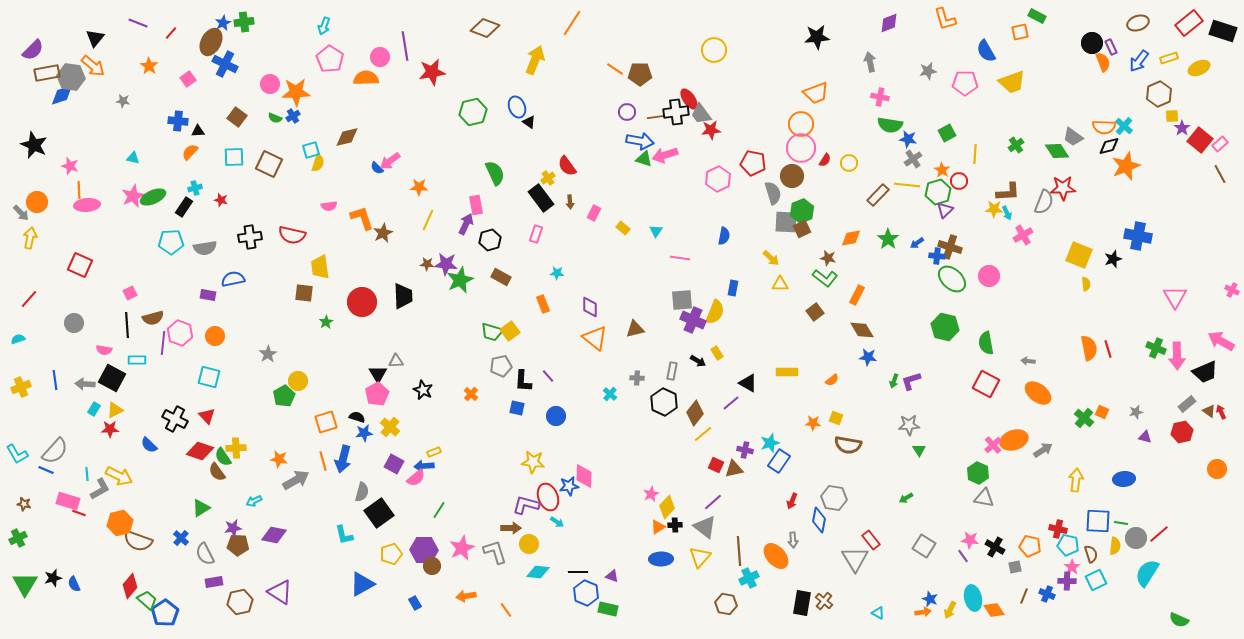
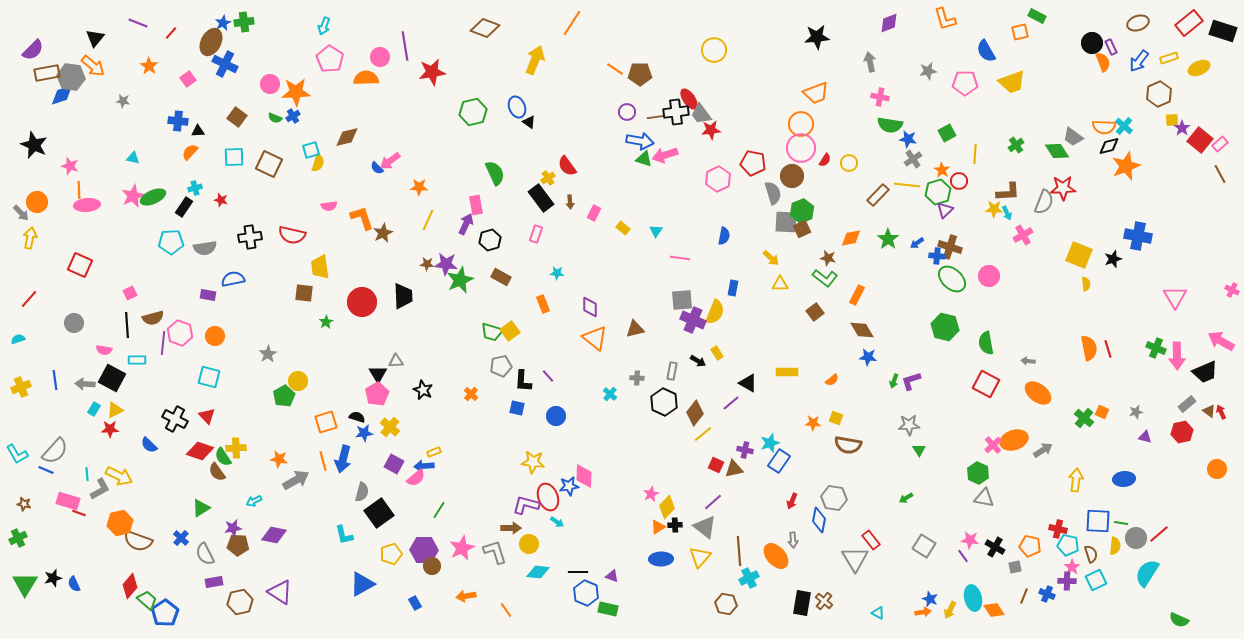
yellow square at (1172, 116): moved 4 px down
